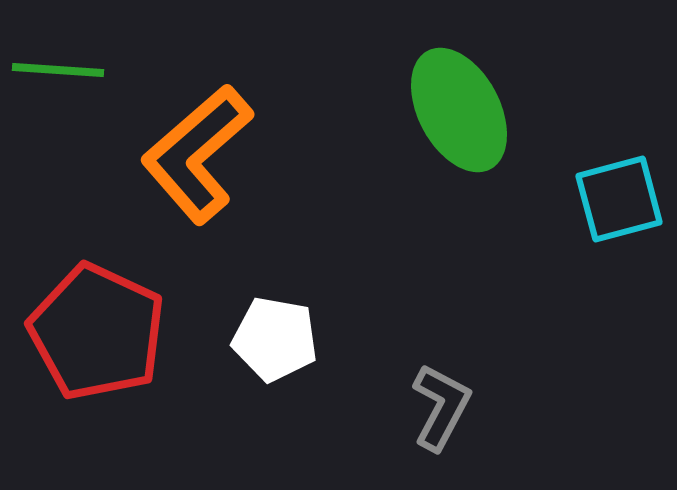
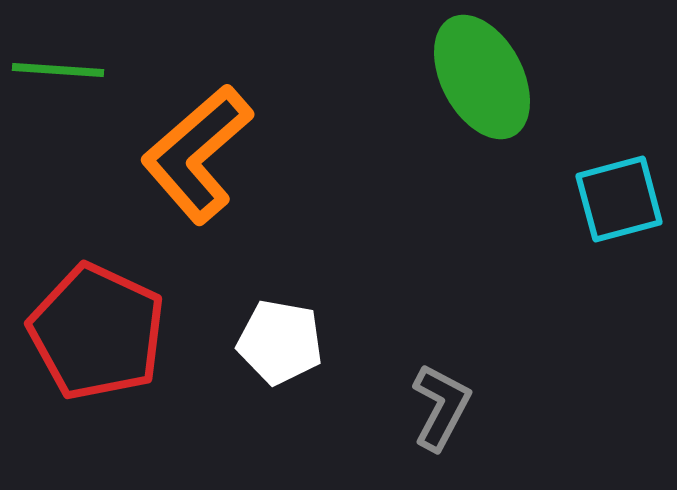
green ellipse: moved 23 px right, 33 px up
white pentagon: moved 5 px right, 3 px down
